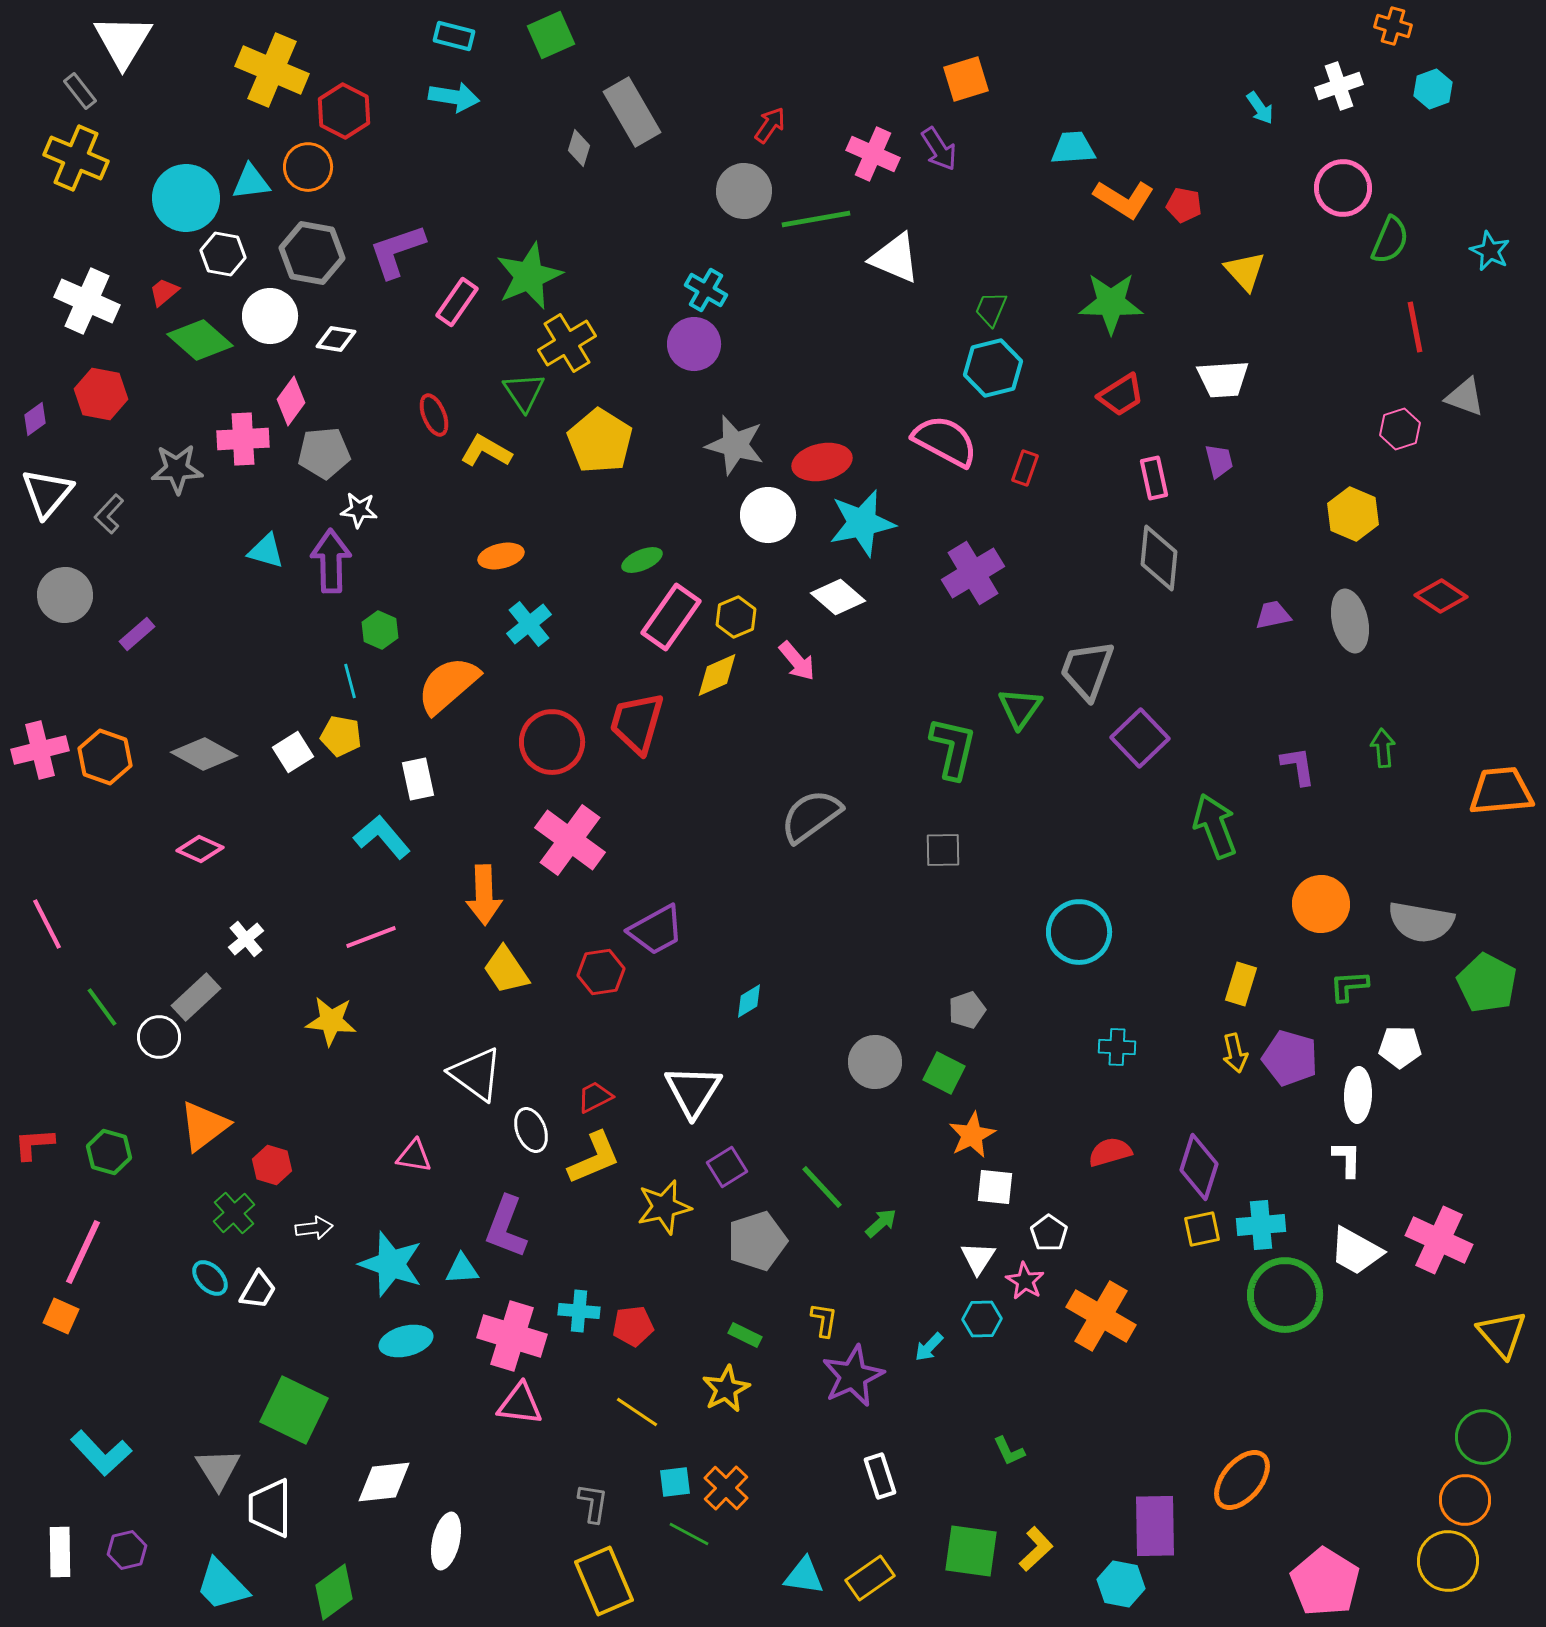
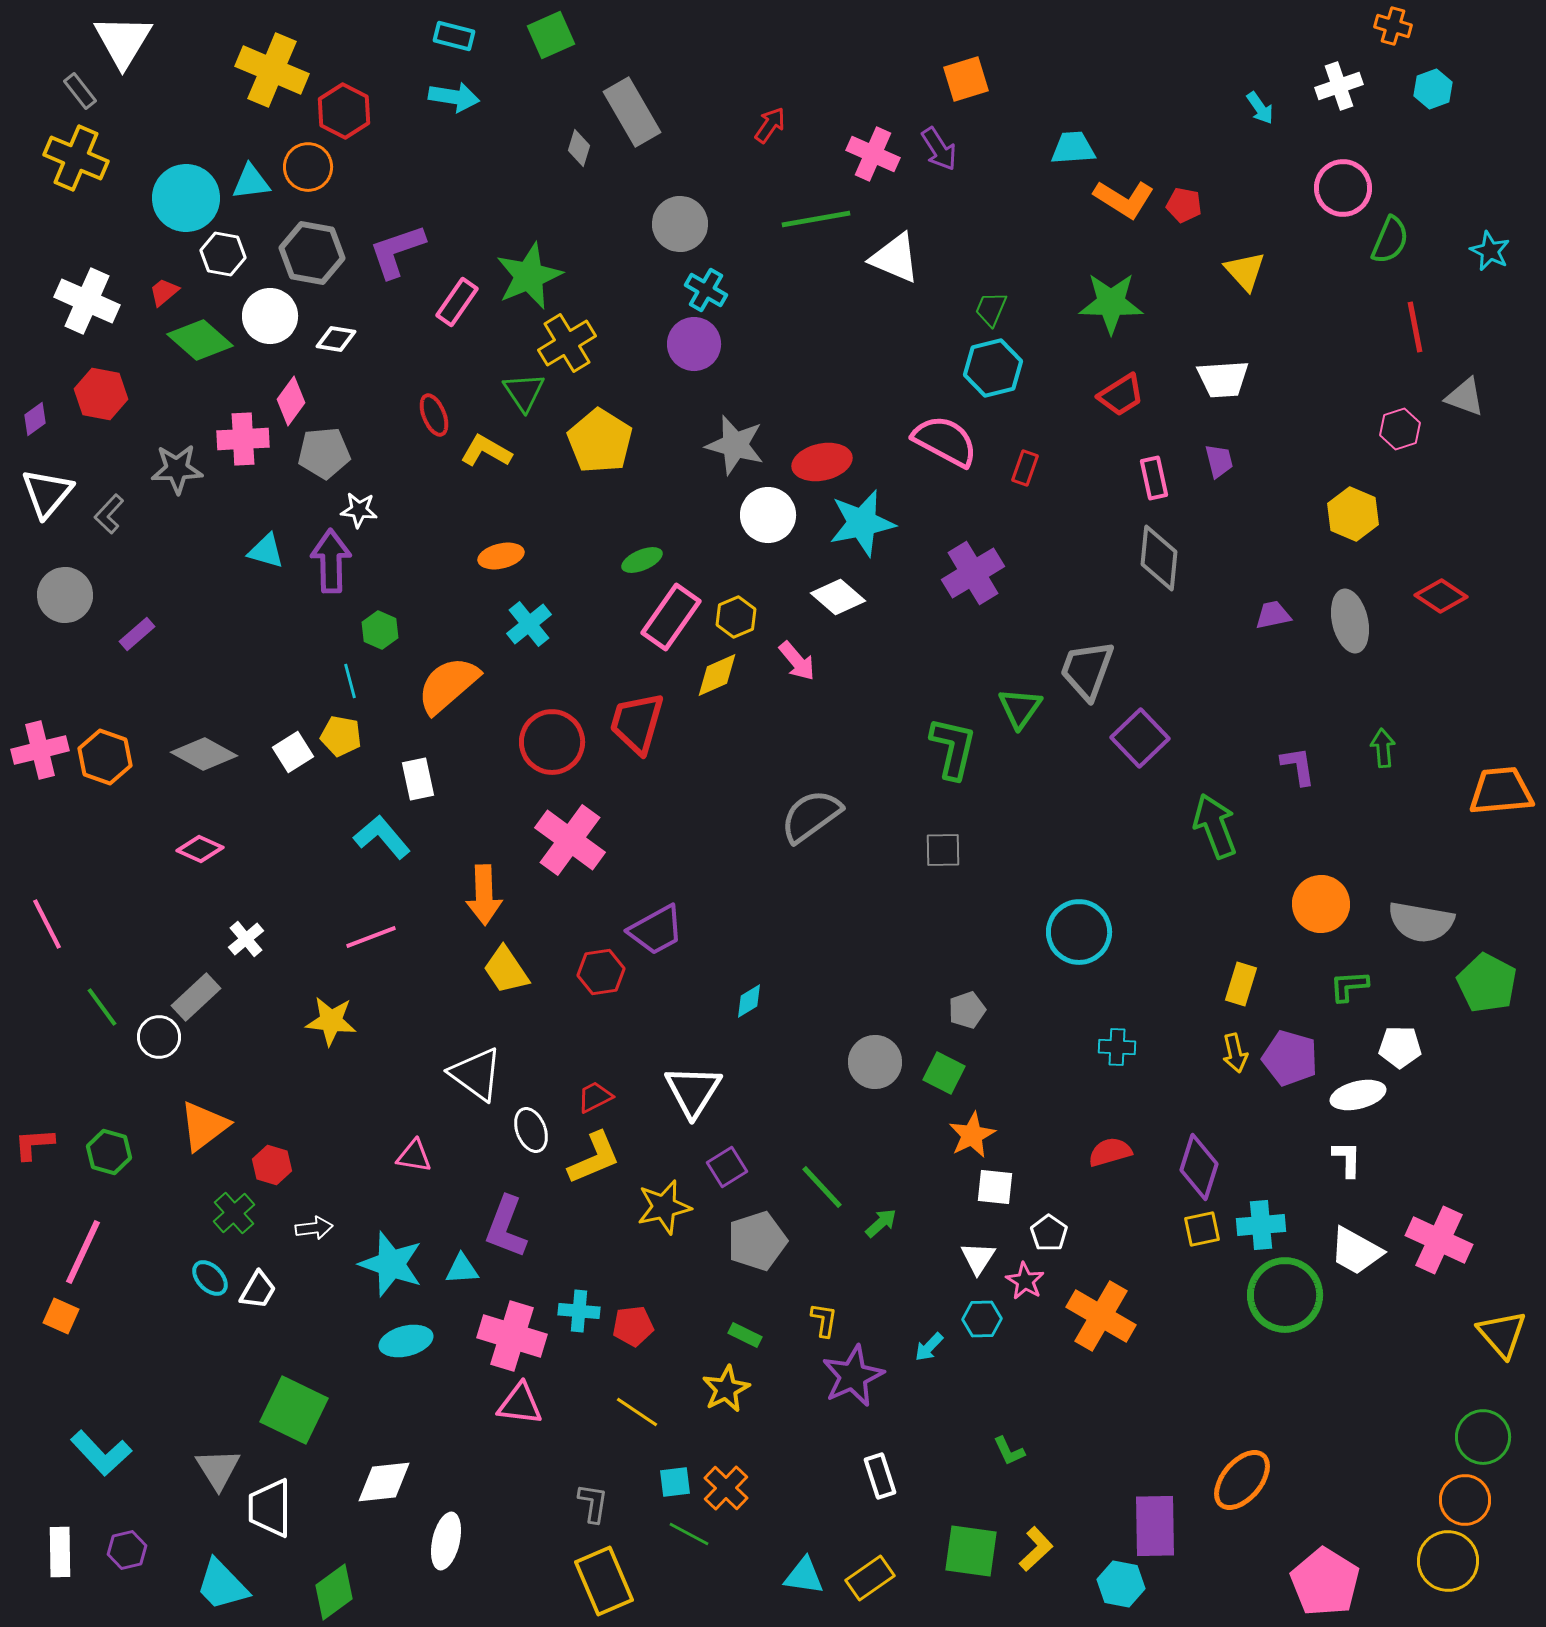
gray circle at (744, 191): moved 64 px left, 33 px down
white ellipse at (1358, 1095): rotated 74 degrees clockwise
